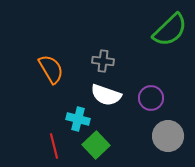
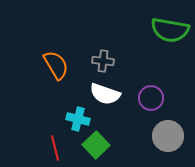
green semicircle: rotated 54 degrees clockwise
orange semicircle: moved 5 px right, 4 px up
white semicircle: moved 1 px left, 1 px up
red line: moved 1 px right, 2 px down
